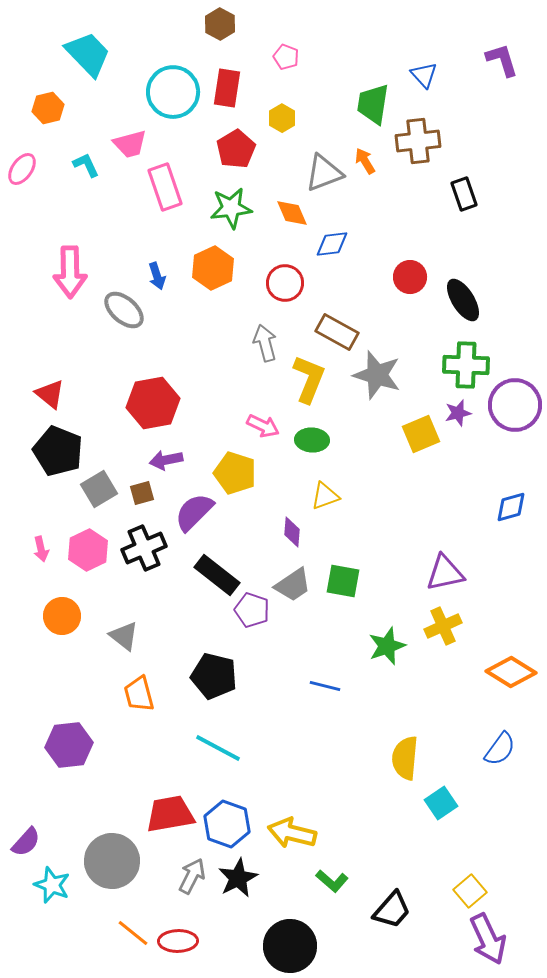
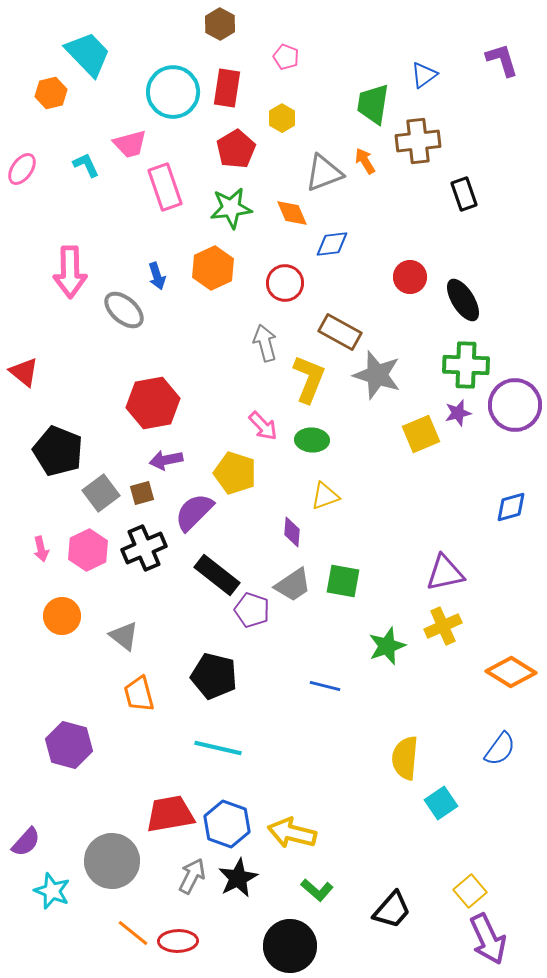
blue triangle at (424, 75): rotated 36 degrees clockwise
orange hexagon at (48, 108): moved 3 px right, 15 px up
brown rectangle at (337, 332): moved 3 px right
red triangle at (50, 394): moved 26 px left, 22 px up
pink arrow at (263, 426): rotated 20 degrees clockwise
gray square at (99, 489): moved 2 px right, 4 px down; rotated 6 degrees counterclockwise
purple hexagon at (69, 745): rotated 21 degrees clockwise
cyan line at (218, 748): rotated 15 degrees counterclockwise
green L-shape at (332, 881): moved 15 px left, 9 px down
cyan star at (52, 885): moved 6 px down
